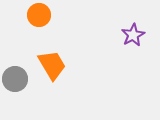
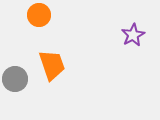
orange trapezoid: rotated 12 degrees clockwise
